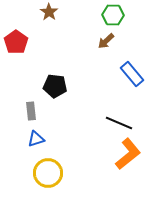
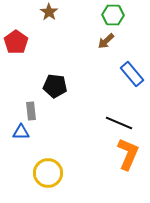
blue triangle: moved 15 px left, 7 px up; rotated 18 degrees clockwise
orange L-shape: rotated 28 degrees counterclockwise
